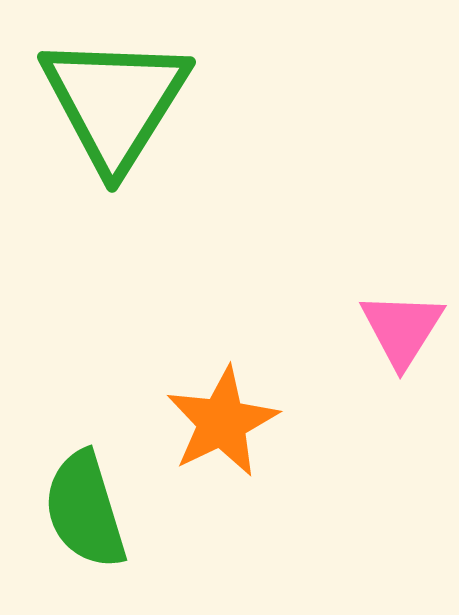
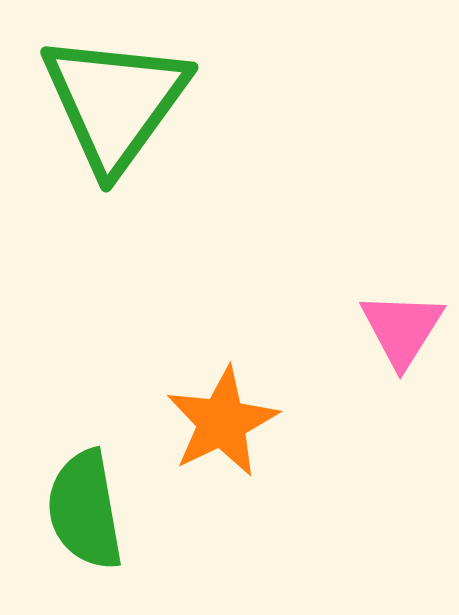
green triangle: rotated 4 degrees clockwise
green semicircle: rotated 7 degrees clockwise
